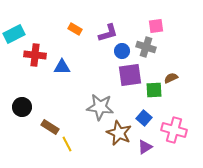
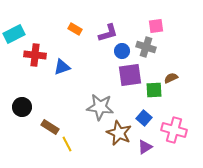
blue triangle: rotated 18 degrees counterclockwise
